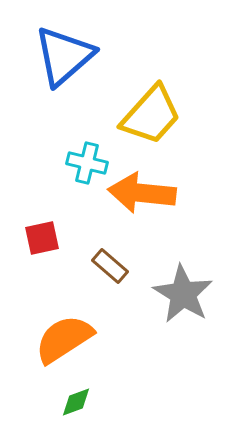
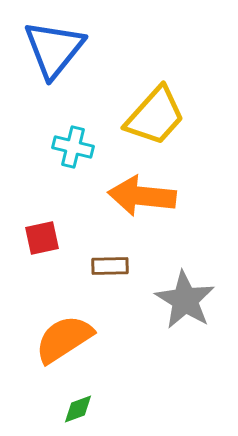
blue triangle: moved 10 px left, 7 px up; rotated 10 degrees counterclockwise
yellow trapezoid: moved 4 px right, 1 px down
cyan cross: moved 14 px left, 16 px up
orange arrow: moved 3 px down
brown rectangle: rotated 42 degrees counterclockwise
gray star: moved 2 px right, 6 px down
green diamond: moved 2 px right, 7 px down
